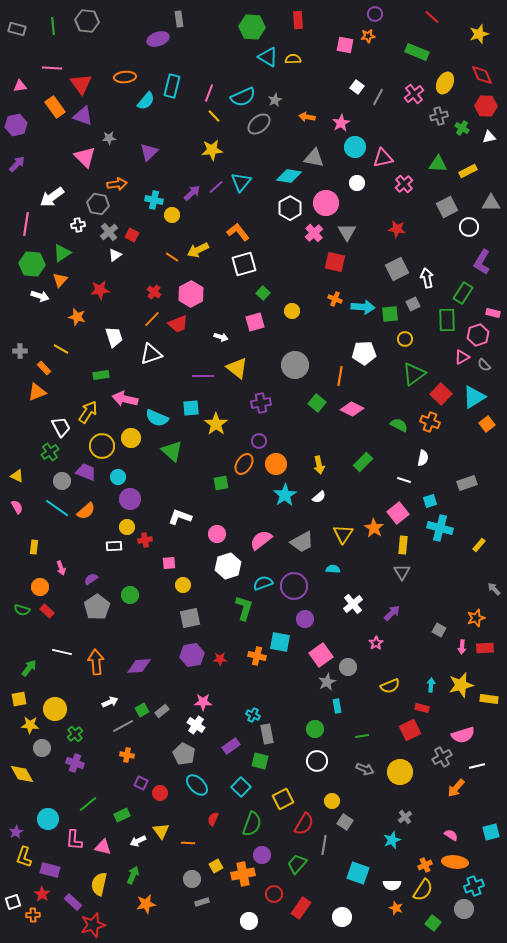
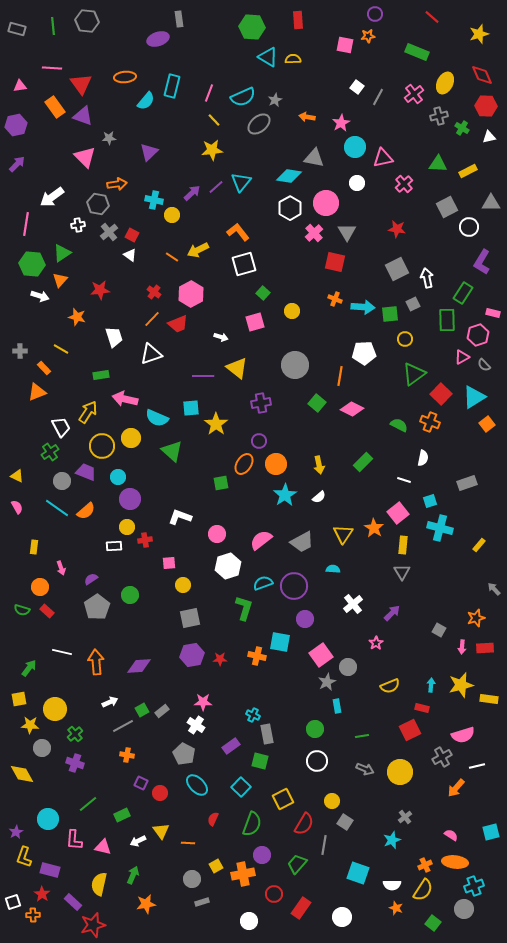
yellow line at (214, 116): moved 4 px down
white triangle at (115, 255): moved 15 px right; rotated 48 degrees counterclockwise
